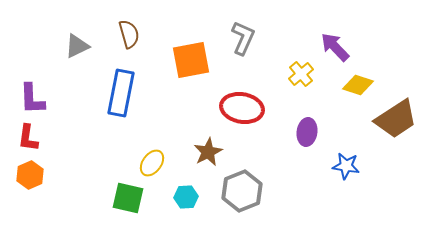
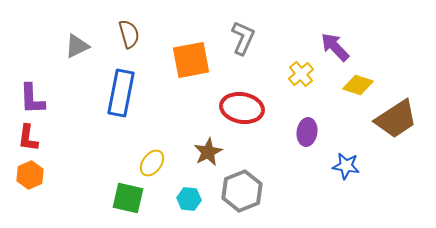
cyan hexagon: moved 3 px right, 2 px down; rotated 10 degrees clockwise
